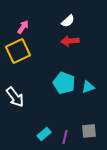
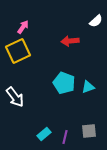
white semicircle: moved 28 px right
